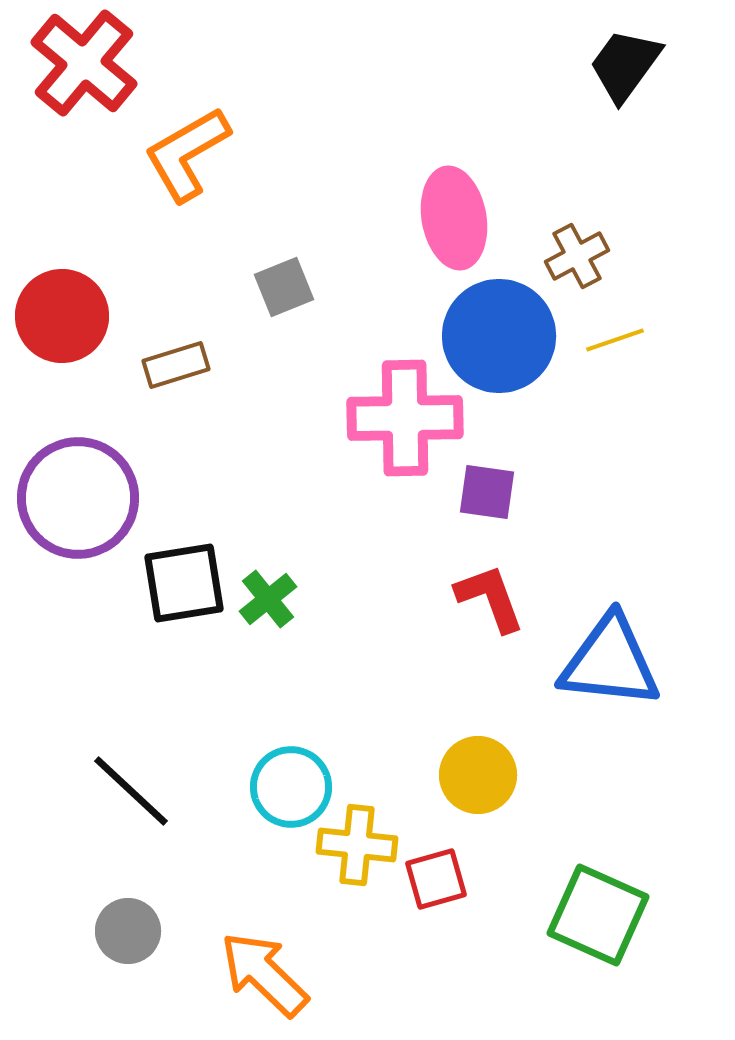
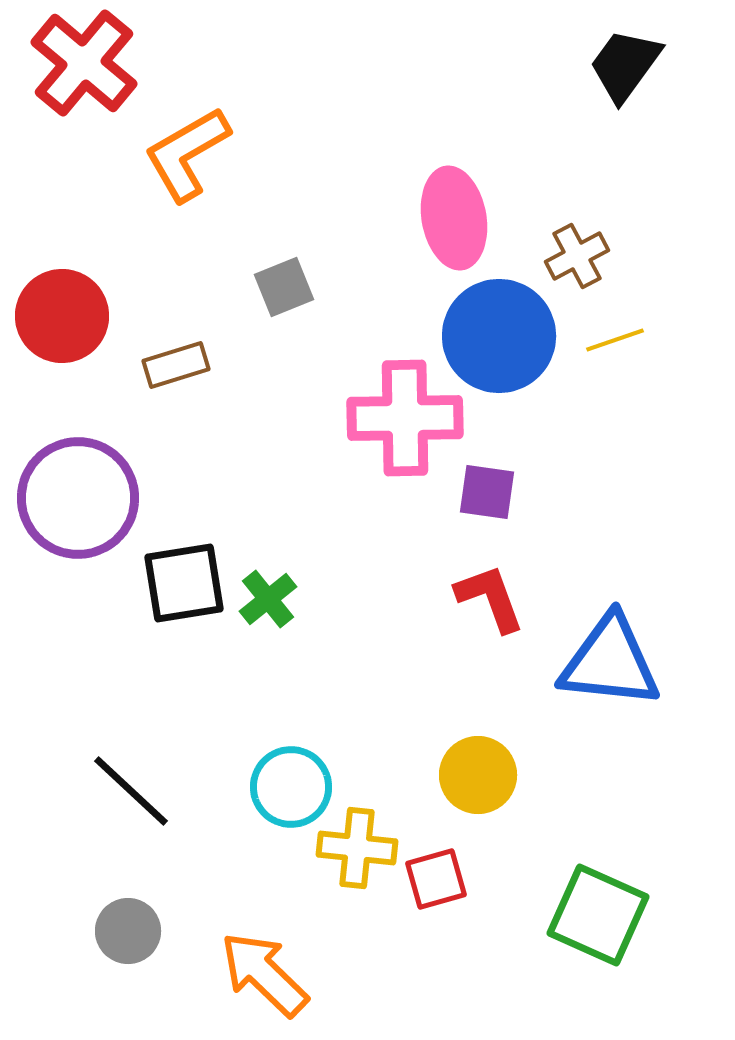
yellow cross: moved 3 px down
